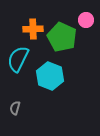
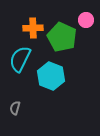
orange cross: moved 1 px up
cyan semicircle: moved 2 px right
cyan hexagon: moved 1 px right
